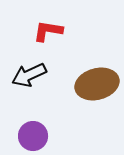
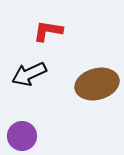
black arrow: moved 1 px up
purple circle: moved 11 px left
